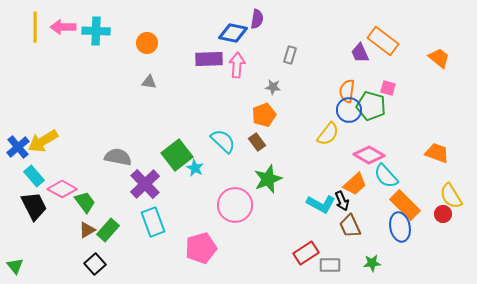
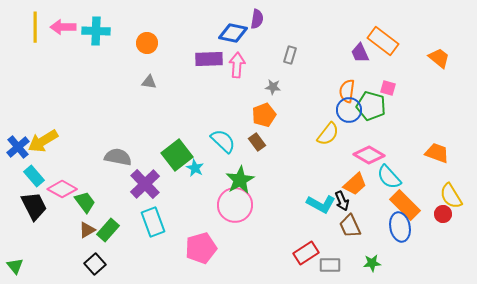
cyan semicircle at (386, 176): moved 3 px right, 1 px down
green star at (268, 179): moved 28 px left, 1 px down; rotated 8 degrees counterclockwise
